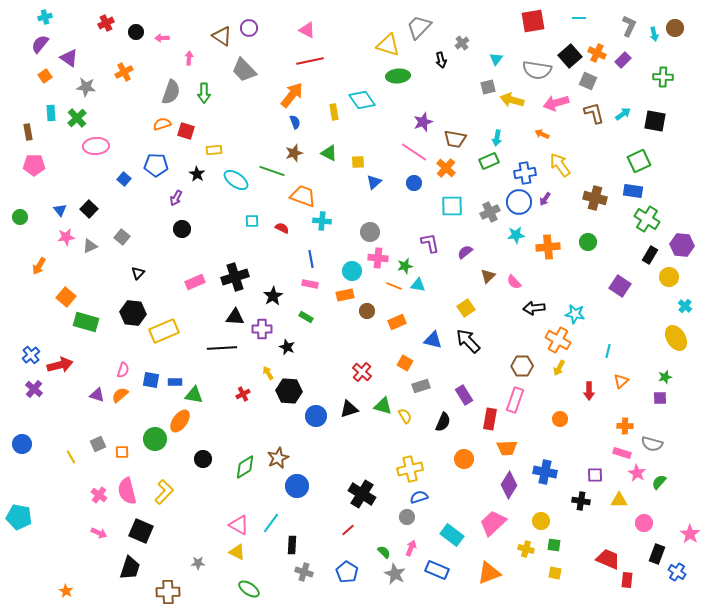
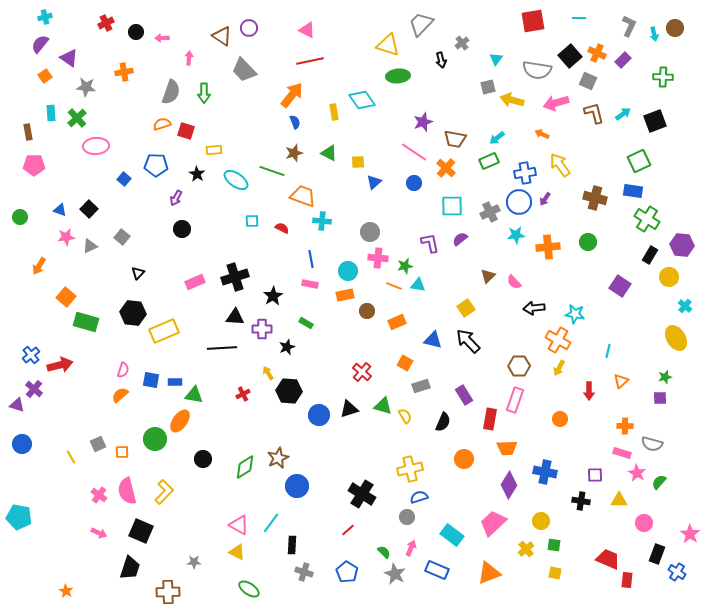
gray trapezoid at (419, 27): moved 2 px right, 3 px up
orange cross at (124, 72): rotated 18 degrees clockwise
black square at (655, 121): rotated 30 degrees counterclockwise
cyan arrow at (497, 138): rotated 42 degrees clockwise
blue triangle at (60, 210): rotated 32 degrees counterclockwise
purple semicircle at (465, 252): moved 5 px left, 13 px up
cyan circle at (352, 271): moved 4 px left
green rectangle at (306, 317): moved 6 px down
black star at (287, 347): rotated 28 degrees clockwise
brown hexagon at (522, 366): moved 3 px left
purple triangle at (97, 395): moved 80 px left, 10 px down
blue circle at (316, 416): moved 3 px right, 1 px up
yellow cross at (526, 549): rotated 35 degrees clockwise
gray star at (198, 563): moved 4 px left, 1 px up
